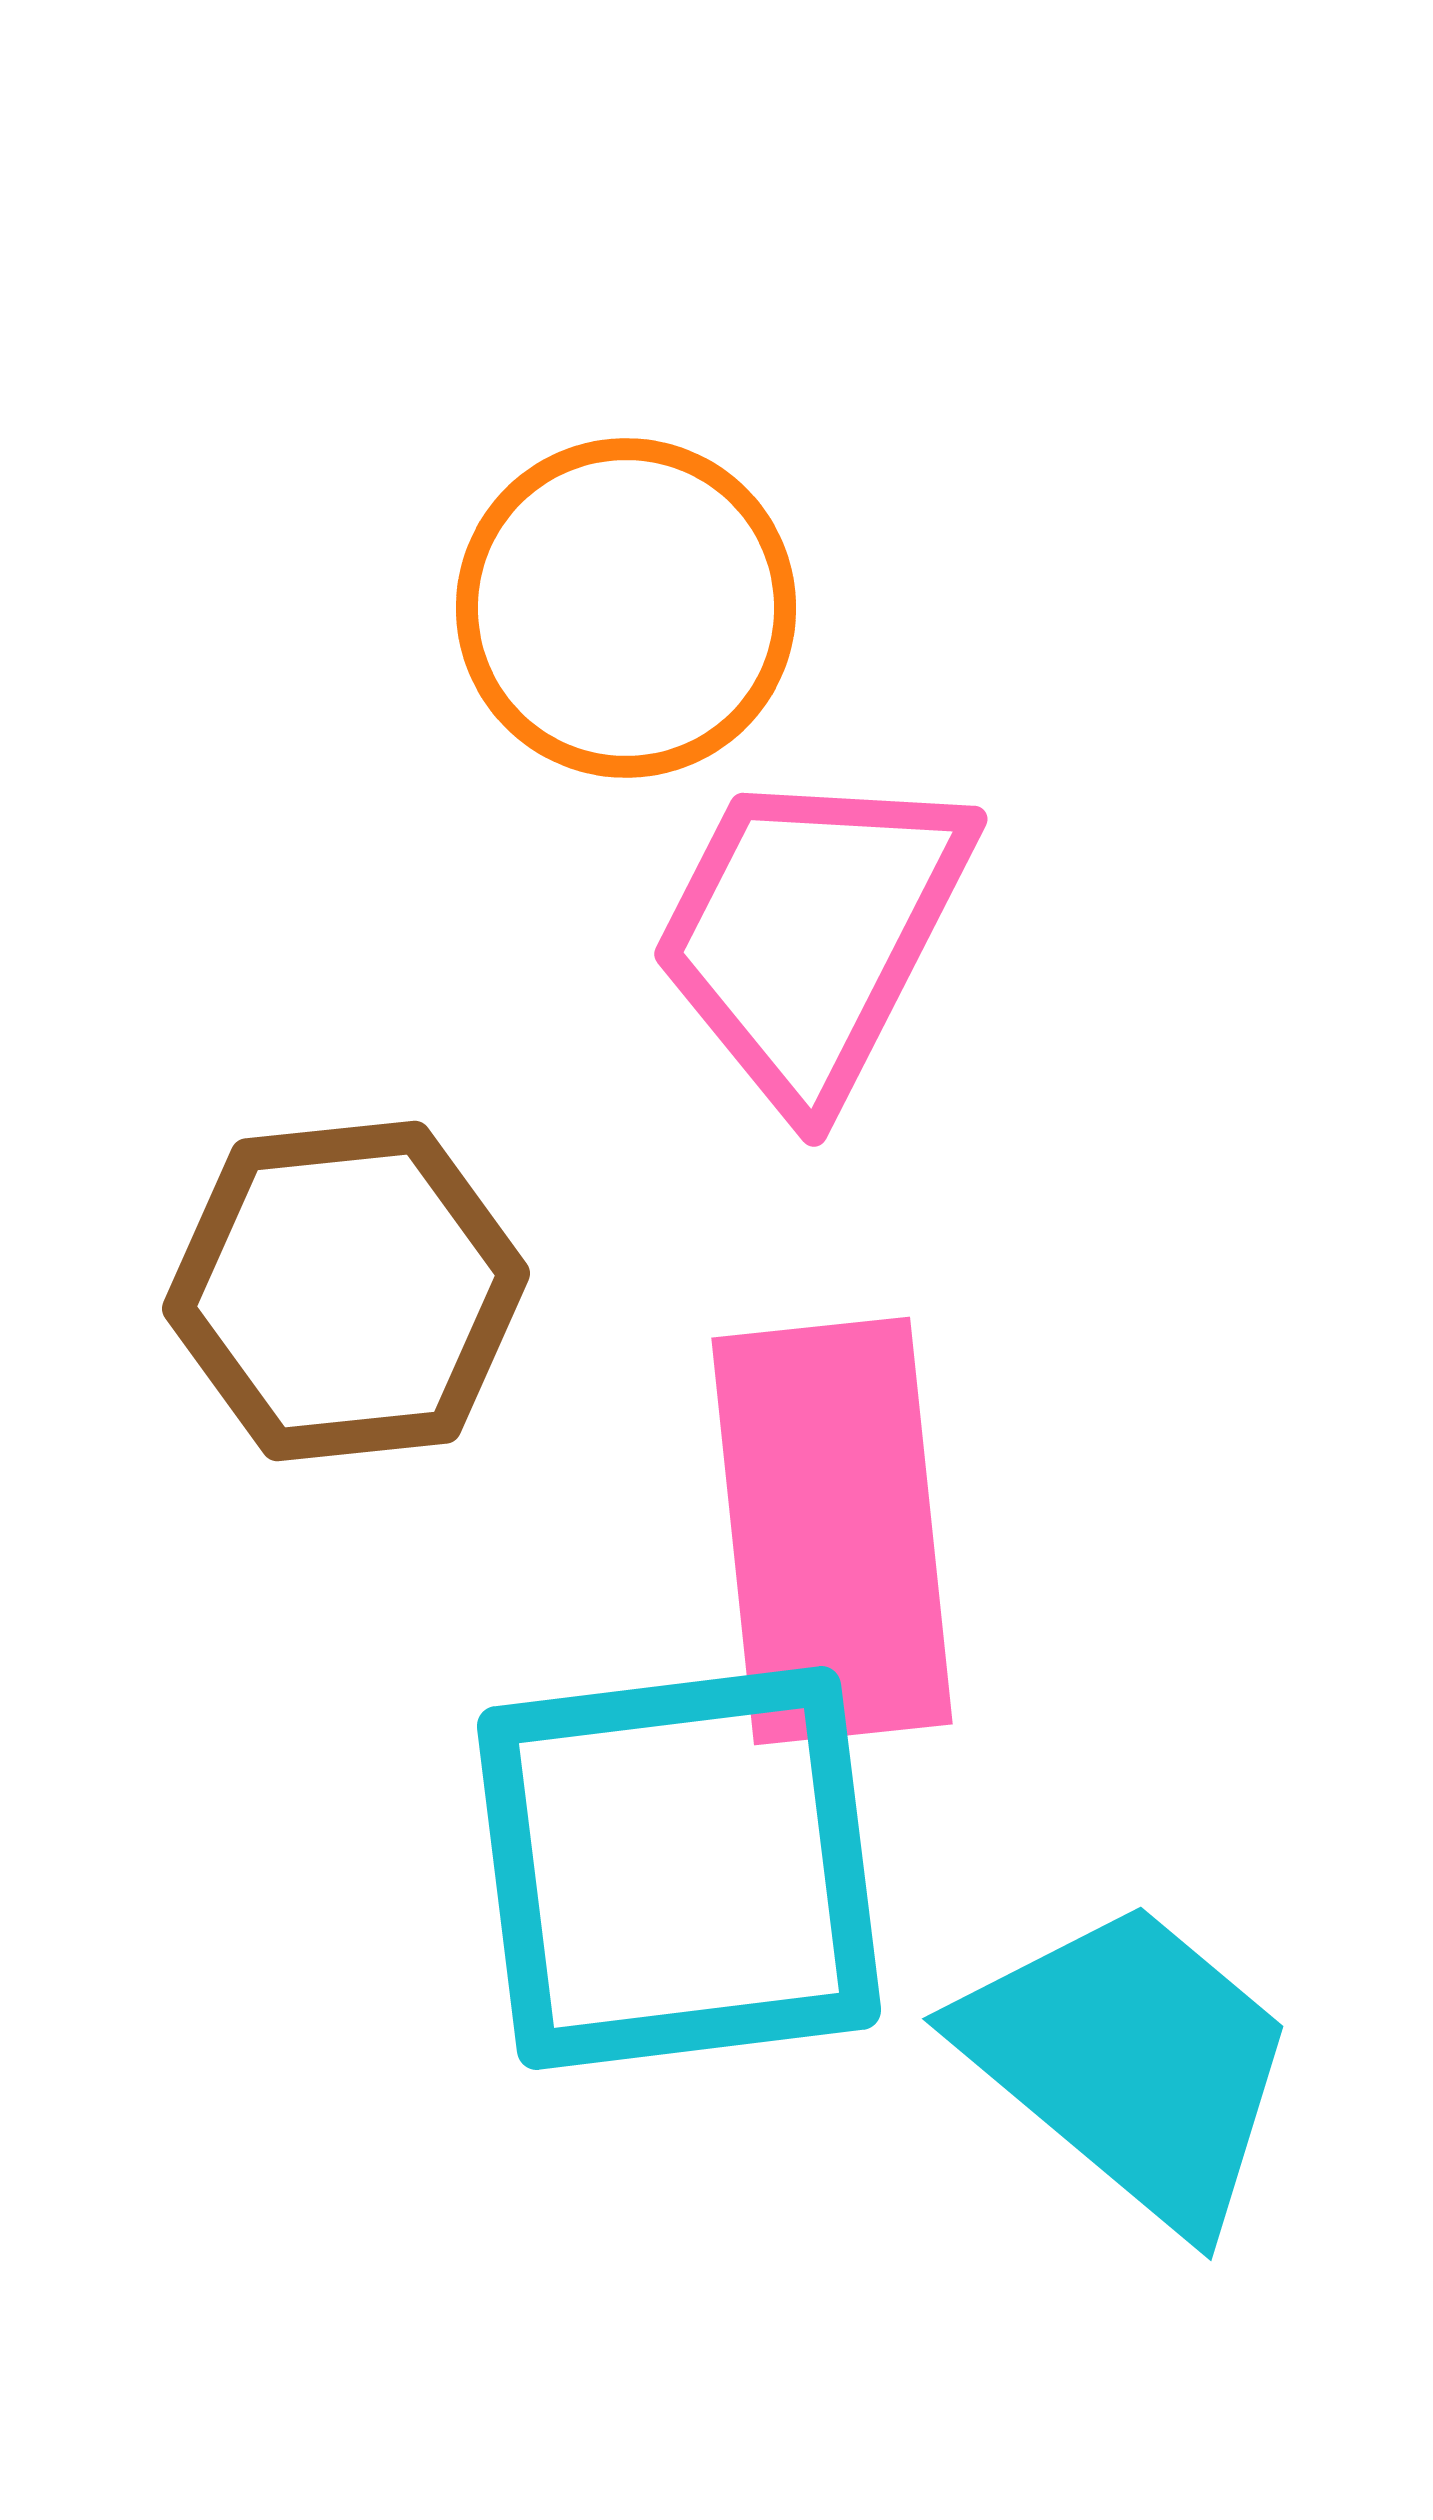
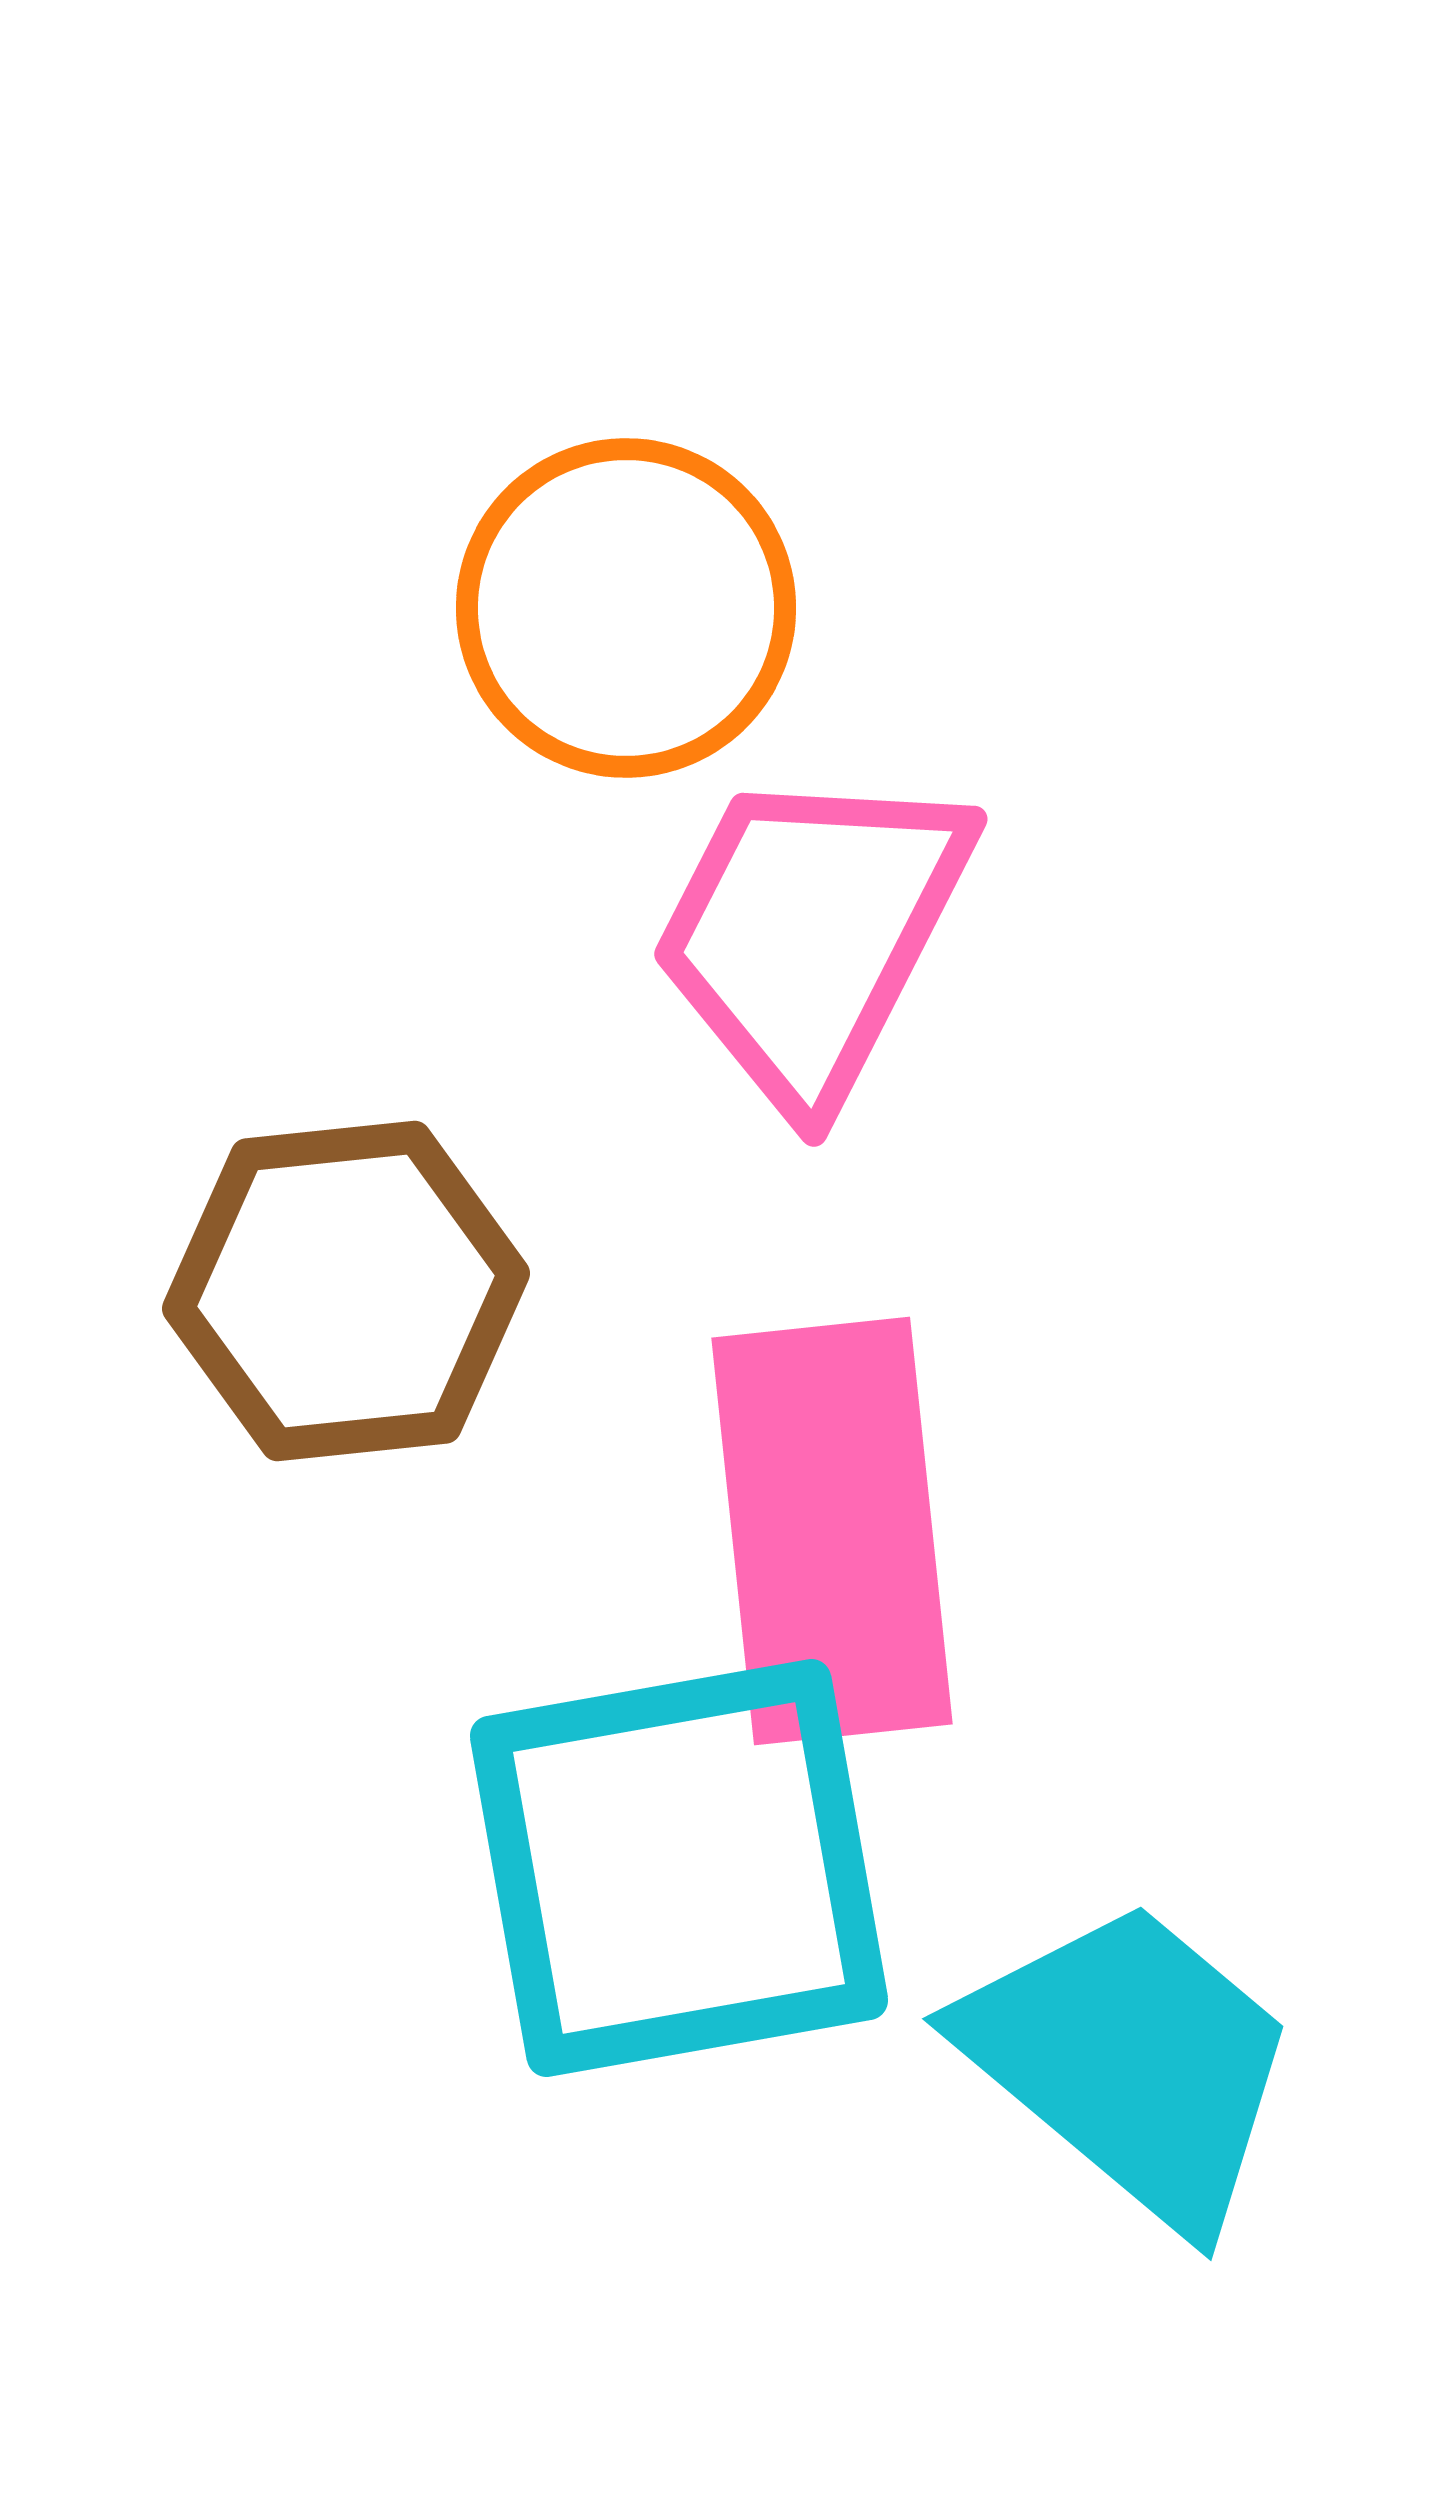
cyan square: rotated 3 degrees counterclockwise
